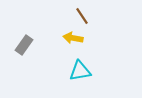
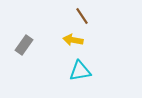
yellow arrow: moved 2 px down
